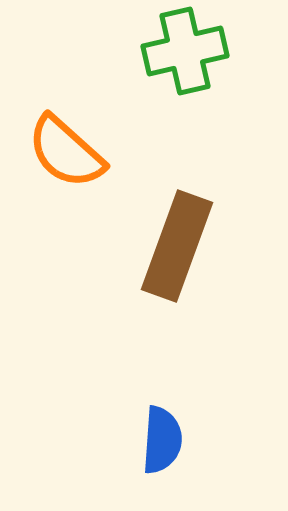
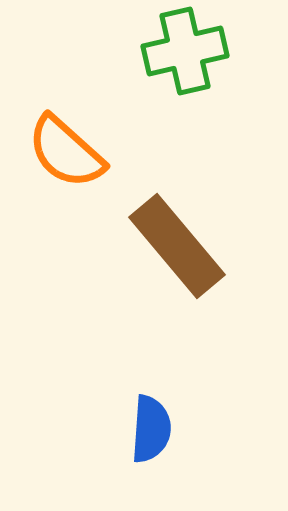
brown rectangle: rotated 60 degrees counterclockwise
blue semicircle: moved 11 px left, 11 px up
